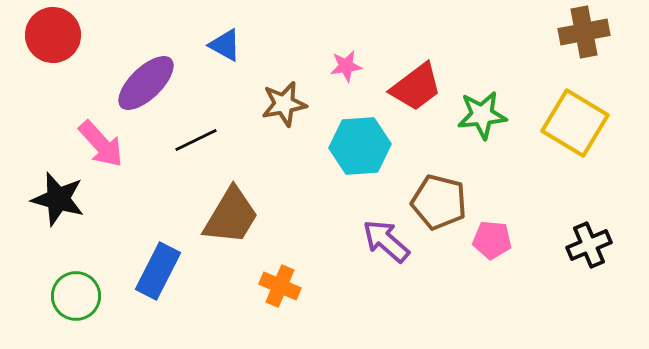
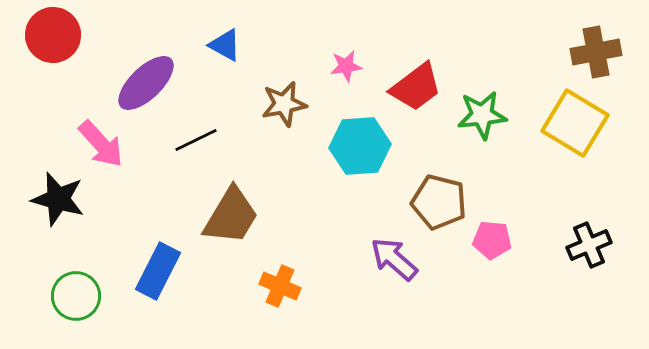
brown cross: moved 12 px right, 20 px down
purple arrow: moved 8 px right, 18 px down
